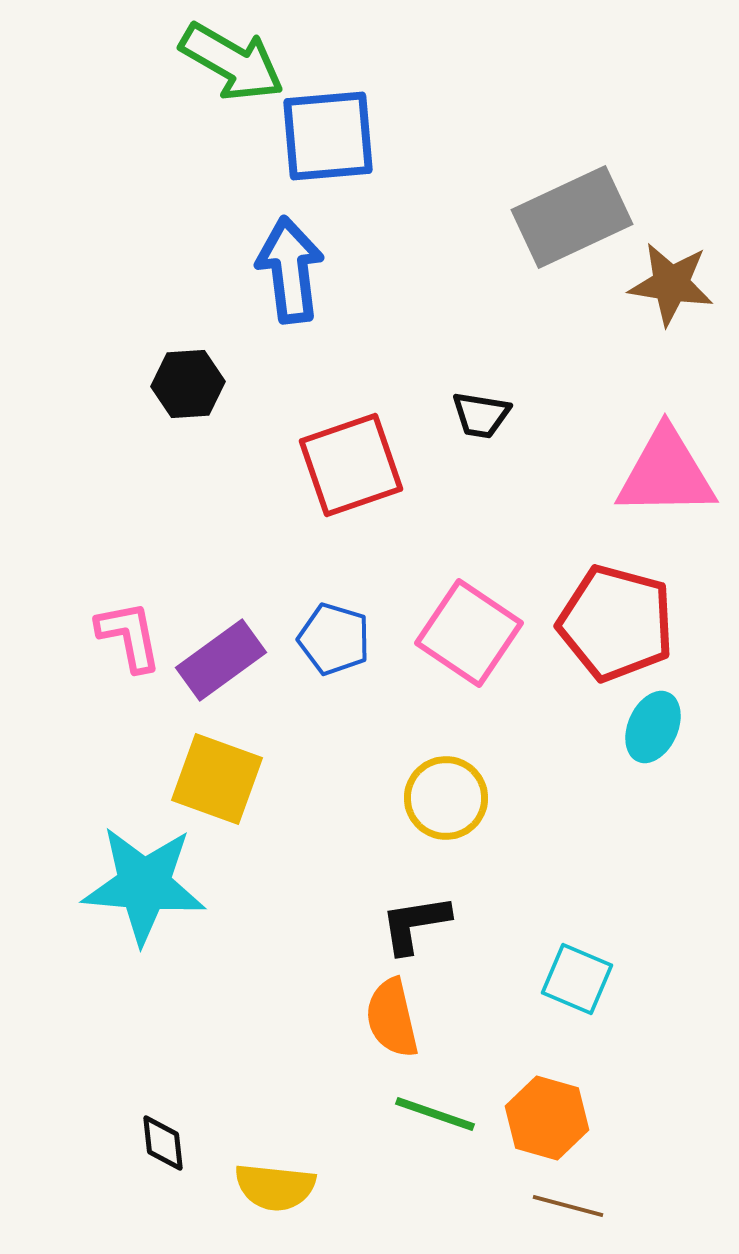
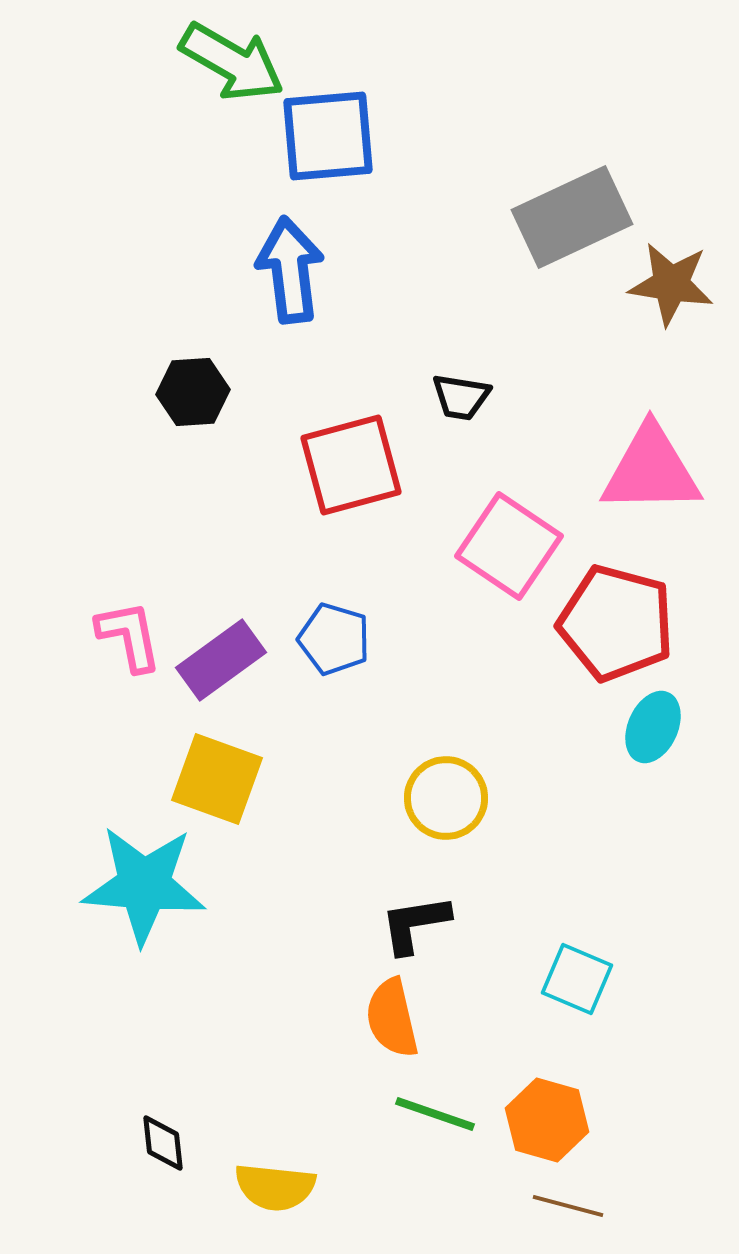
black hexagon: moved 5 px right, 8 px down
black trapezoid: moved 20 px left, 18 px up
red square: rotated 4 degrees clockwise
pink triangle: moved 15 px left, 3 px up
pink square: moved 40 px right, 87 px up
orange hexagon: moved 2 px down
